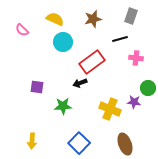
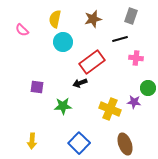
yellow semicircle: rotated 102 degrees counterclockwise
